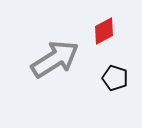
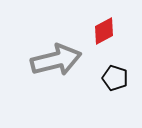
gray arrow: moved 1 px right, 1 px down; rotated 18 degrees clockwise
